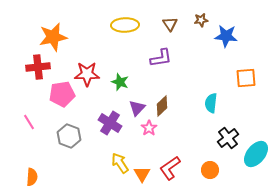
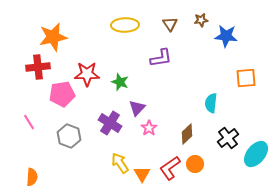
brown diamond: moved 25 px right, 28 px down
orange circle: moved 15 px left, 6 px up
